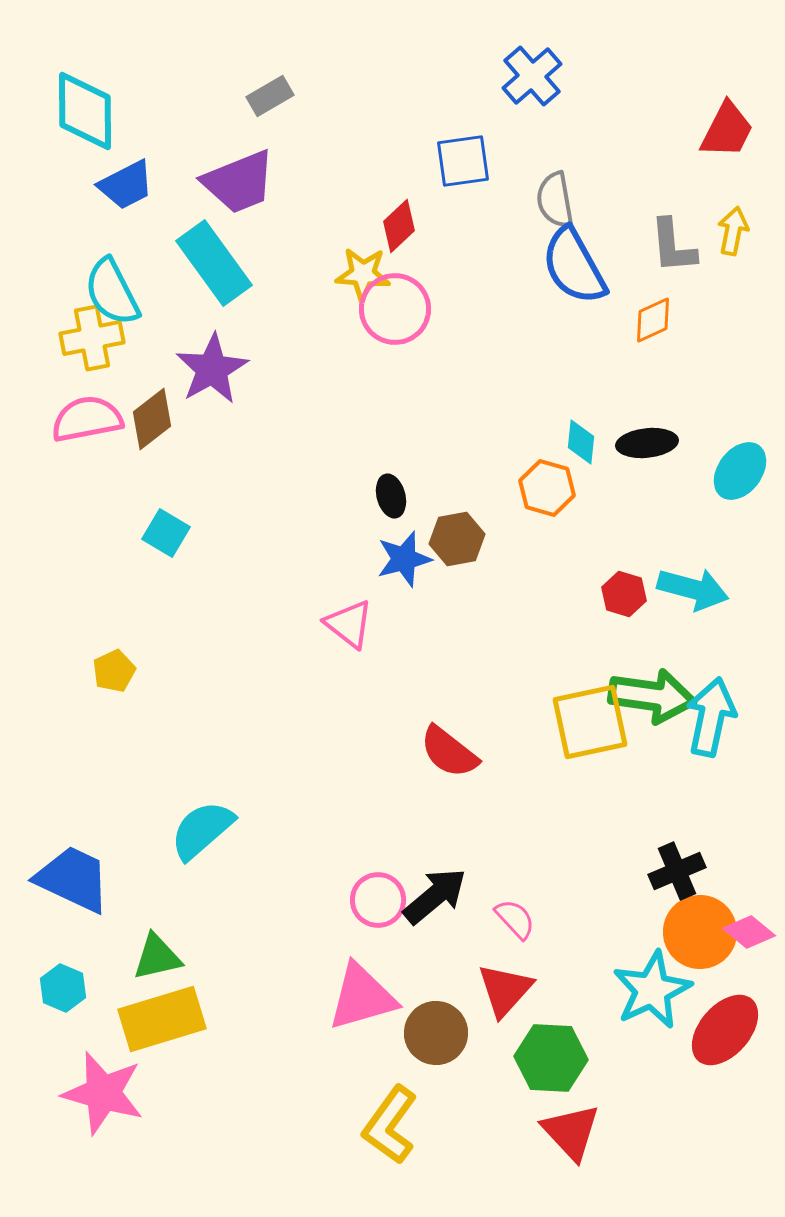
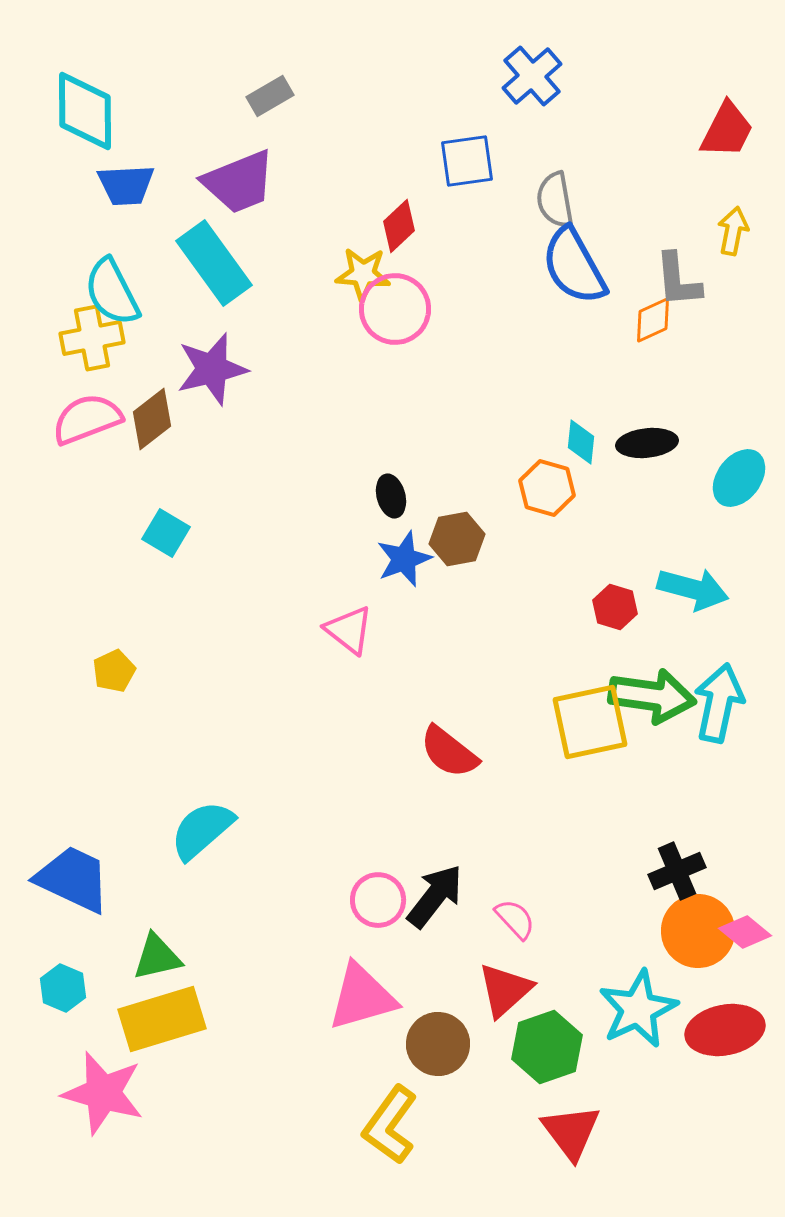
blue square at (463, 161): moved 4 px right
blue trapezoid at (126, 185): rotated 24 degrees clockwise
gray L-shape at (673, 246): moved 5 px right, 34 px down
purple star at (212, 369): rotated 16 degrees clockwise
pink semicircle at (87, 419): rotated 10 degrees counterclockwise
cyan ellipse at (740, 471): moved 1 px left, 7 px down
blue star at (404, 559): rotated 6 degrees counterclockwise
red hexagon at (624, 594): moved 9 px left, 13 px down
pink triangle at (349, 624): moved 6 px down
cyan arrow at (711, 717): moved 8 px right, 14 px up
black arrow at (435, 896): rotated 12 degrees counterclockwise
orange circle at (700, 932): moved 2 px left, 1 px up
pink diamond at (749, 932): moved 4 px left
red triangle at (505, 990): rotated 6 degrees clockwise
cyan star at (652, 990): moved 14 px left, 19 px down
red ellipse at (725, 1030): rotated 38 degrees clockwise
brown circle at (436, 1033): moved 2 px right, 11 px down
green hexagon at (551, 1058): moved 4 px left, 11 px up; rotated 22 degrees counterclockwise
red triangle at (571, 1132): rotated 6 degrees clockwise
